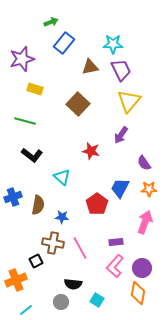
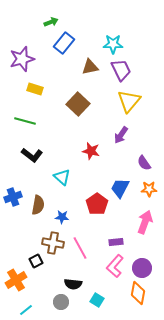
orange cross: rotated 10 degrees counterclockwise
